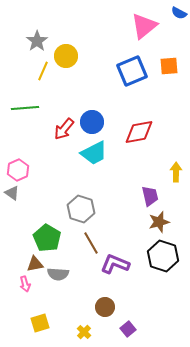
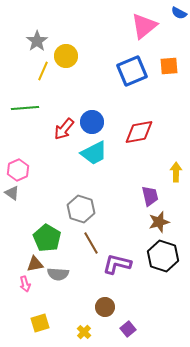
purple L-shape: moved 2 px right; rotated 8 degrees counterclockwise
